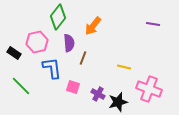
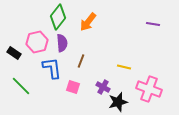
orange arrow: moved 5 px left, 4 px up
purple semicircle: moved 7 px left
brown line: moved 2 px left, 3 px down
purple cross: moved 5 px right, 7 px up
